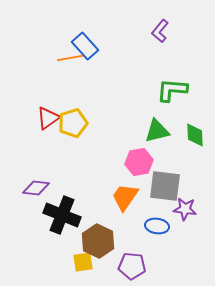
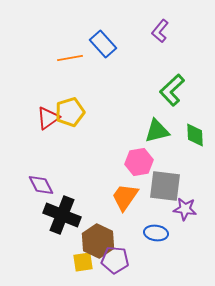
blue rectangle: moved 18 px right, 2 px up
green L-shape: rotated 48 degrees counterclockwise
yellow pentagon: moved 3 px left, 11 px up
purple diamond: moved 5 px right, 3 px up; rotated 56 degrees clockwise
blue ellipse: moved 1 px left, 7 px down
purple pentagon: moved 17 px left, 6 px up
